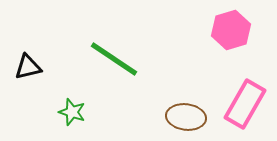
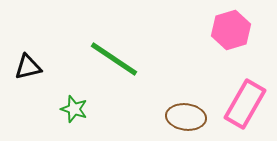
green star: moved 2 px right, 3 px up
